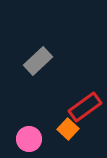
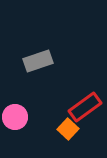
gray rectangle: rotated 24 degrees clockwise
pink circle: moved 14 px left, 22 px up
